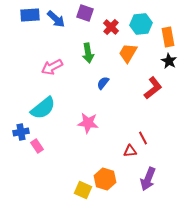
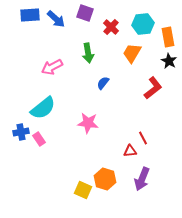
cyan hexagon: moved 2 px right
orange trapezoid: moved 4 px right
pink rectangle: moved 2 px right, 7 px up
purple arrow: moved 6 px left
